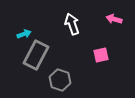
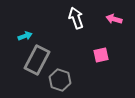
white arrow: moved 4 px right, 6 px up
cyan arrow: moved 1 px right, 2 px down
gray rectangle: moved 1 px right, 5 px down
